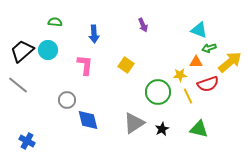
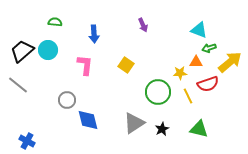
yellow star: moved 2 px up
